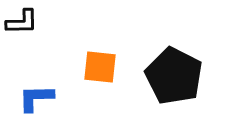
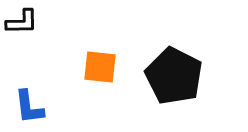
blue L-shape: moved 7 px left, 9 px down; rotated 96 degrees counterclockwise
